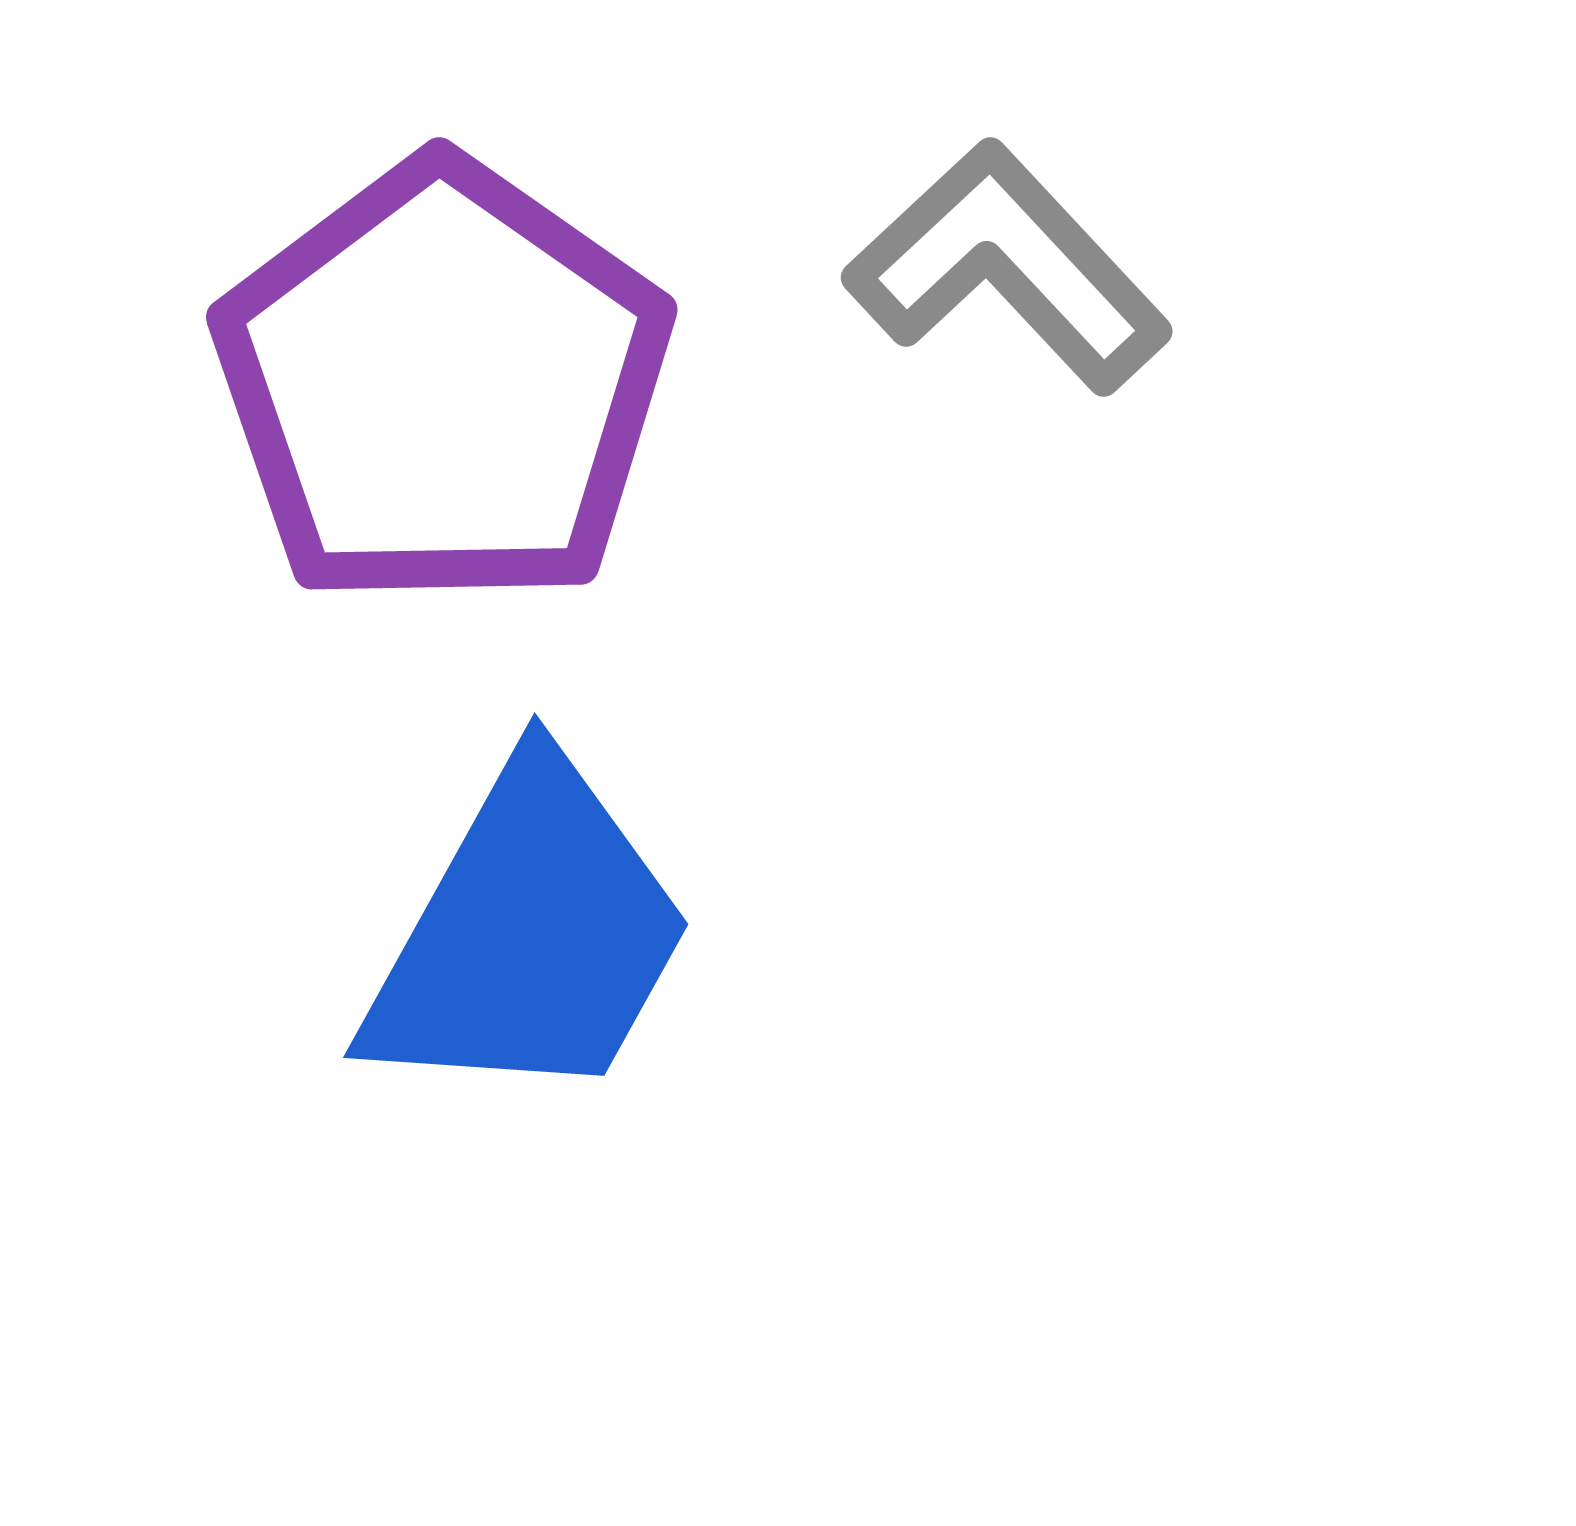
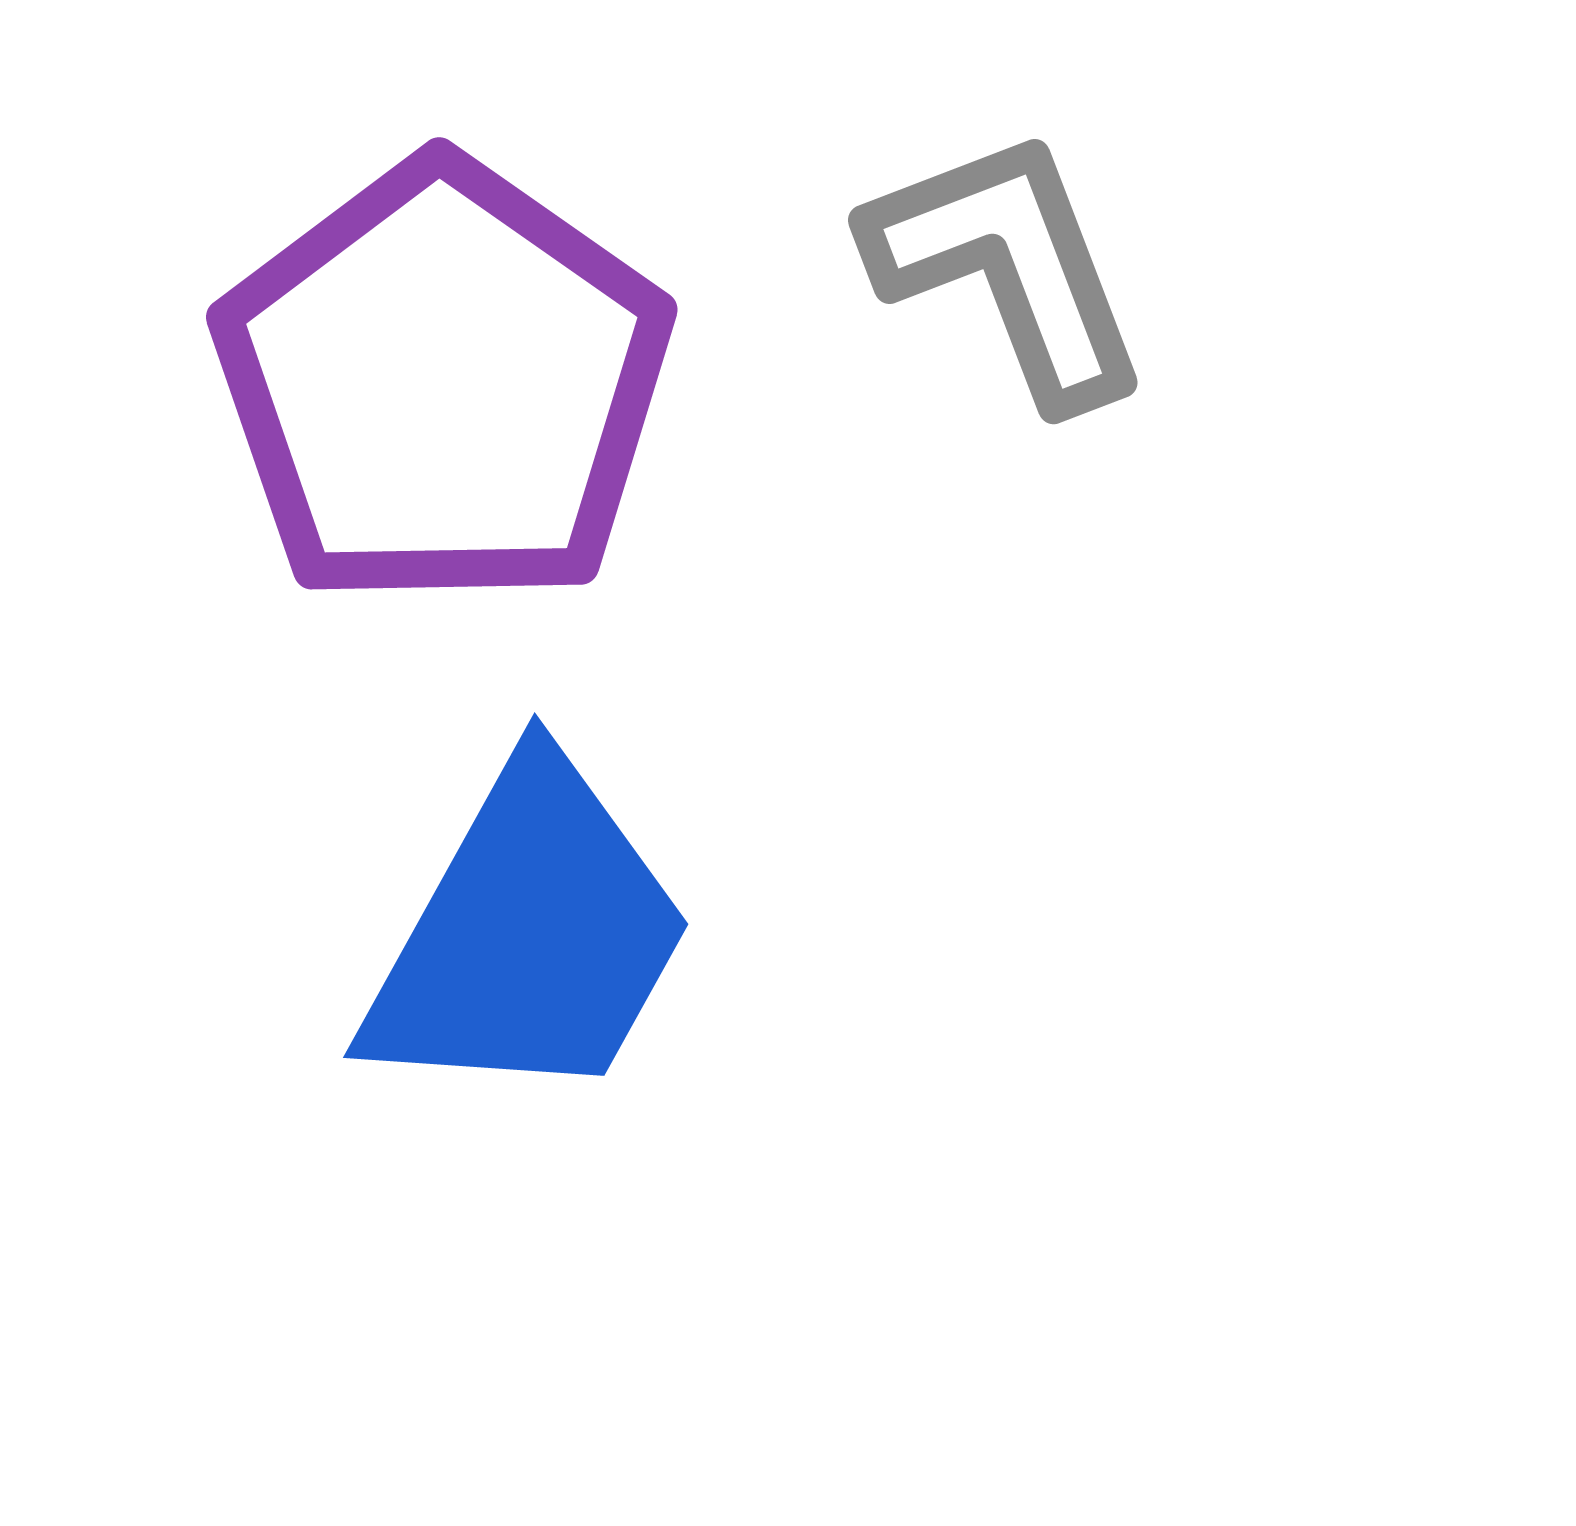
gray L-shape: rotated 22 degrees clockwise
